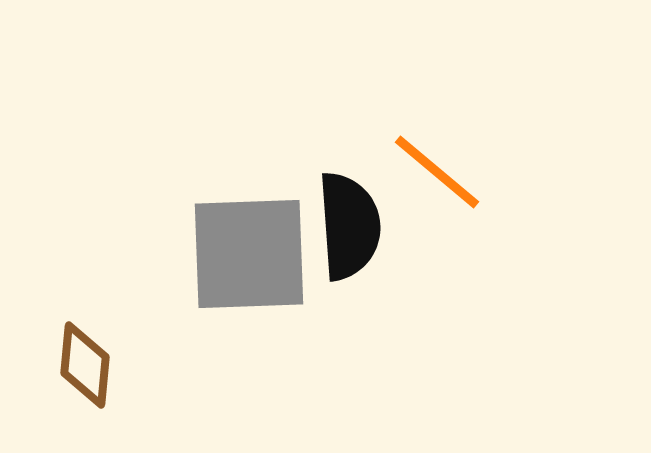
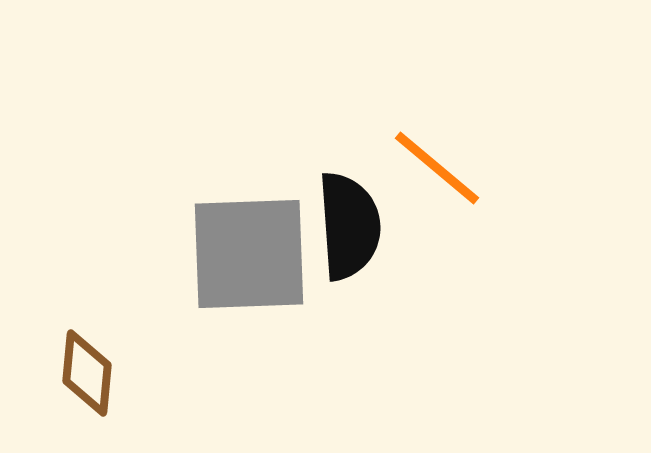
orange line: moved 4 px up
brown diamond: moved 2 px right, 8 px down
